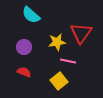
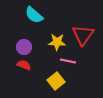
cyan semicircle: moved 3 px right
red triangle: moved 2 px right, 2 px down
yellow star: rotated 12 degrees clockwise
red semicircle: moved 7 px up
yellow square: moved 3 px left
